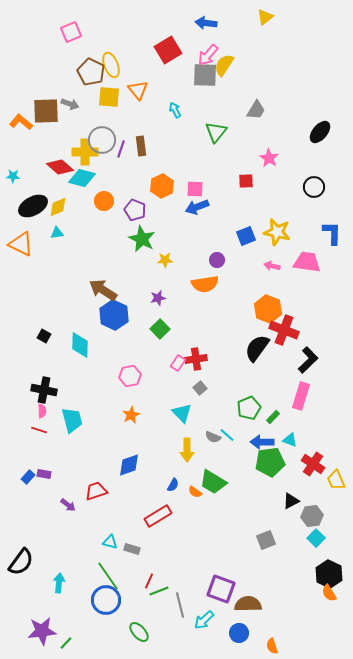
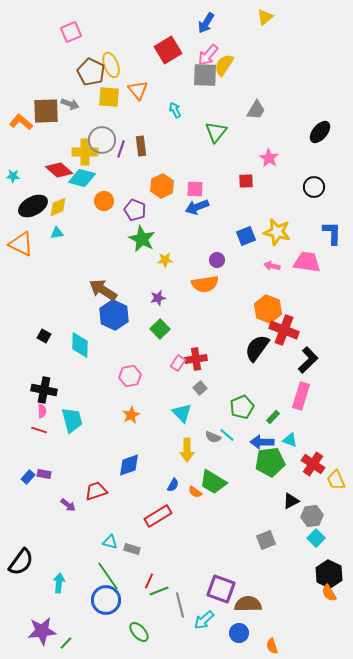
blue arrow at (206, 23): rotated 65 degrees counterclockwise
red diamond at (60, 167): moved 1 px left, 3 px down
green pentagon at (249, 408): moved 7 px left, 1 px up
